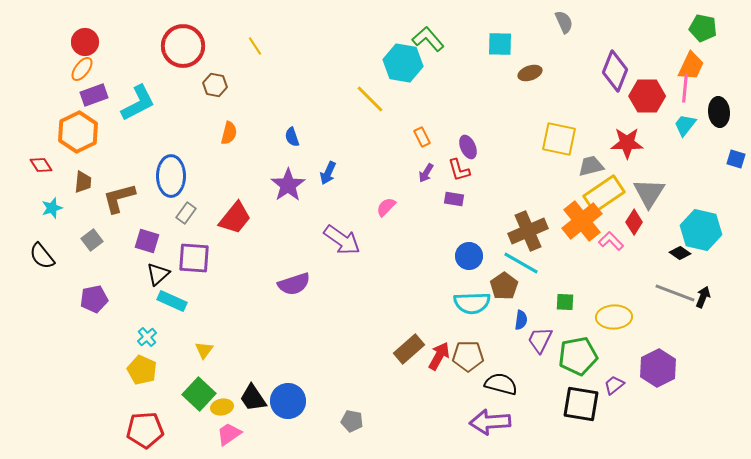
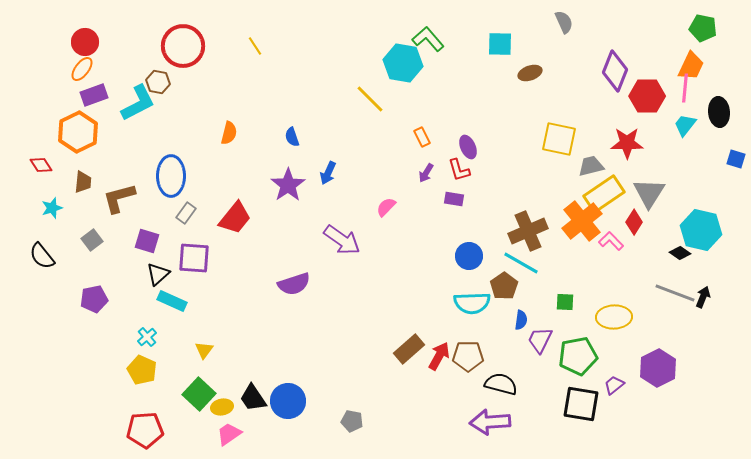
brown hexagon at (215, 85): moved 57 px left, 3 px up
